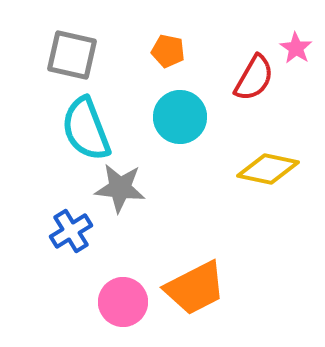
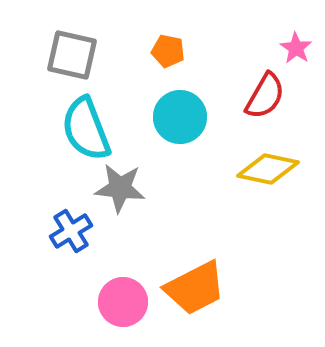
red semicircle: moved 11 px right, 18 px down
